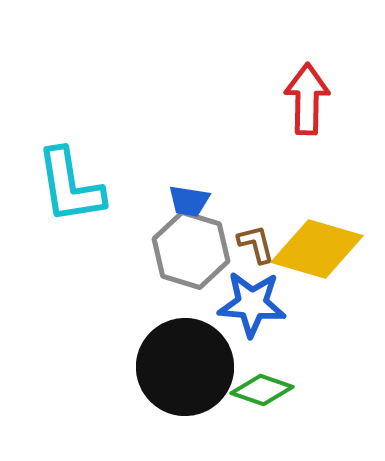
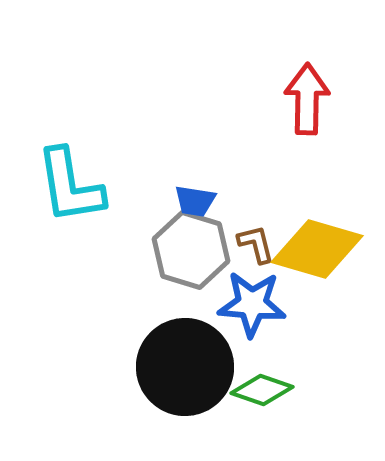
blue trapezoid: moved 6 px right
